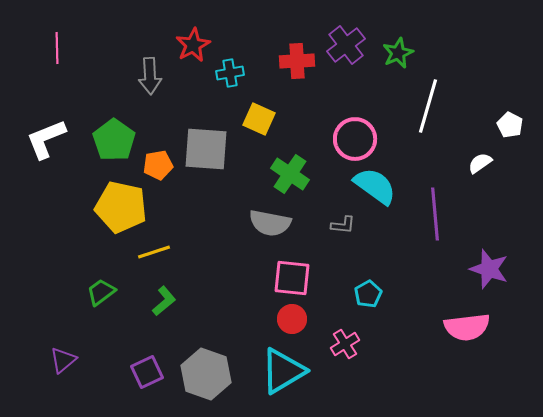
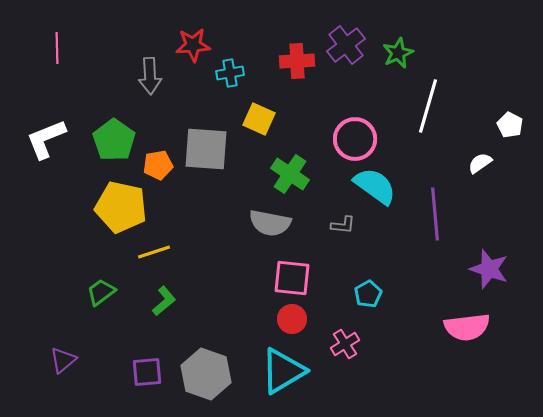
red star: rotated 24 degrees clockwise
purple square: rotated 20 degrees clockwise
